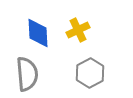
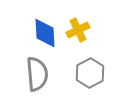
blue diamond: moved 7 px right
gray semicircle: moved 10 px right
